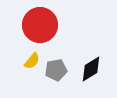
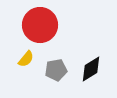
yellow semicircle: moved 6 px left, 2 px up
